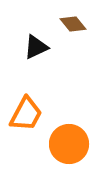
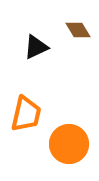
brown diamond: moved 5 px right, 6 px down; rotated 8 degrees clockwise
orange trapezoid: rotated 15 degrees counterclockwise
